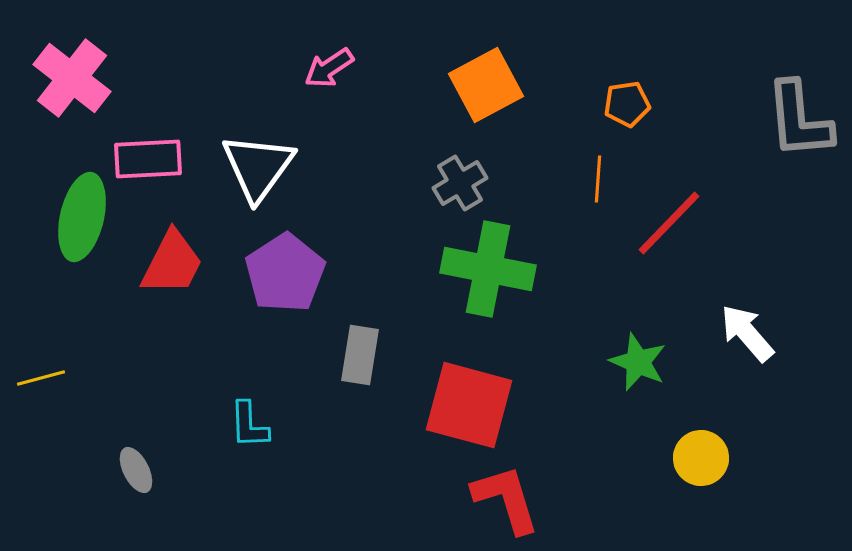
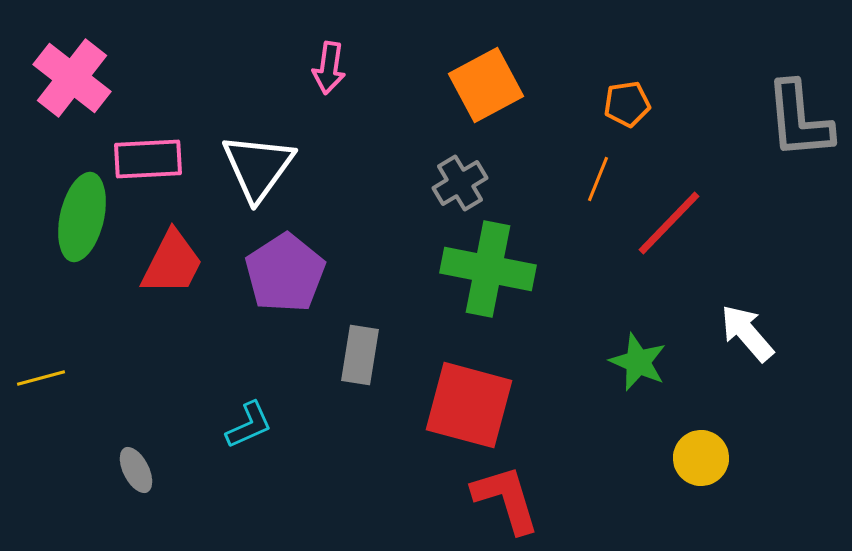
pink arrow: rotated 48 degrees counterclockwise
orange line: rotated 18 degrees clockwise
cyan L-shape: rotated 112 degrees counterclockwise
